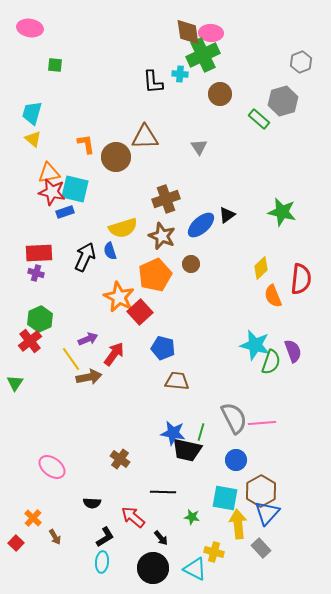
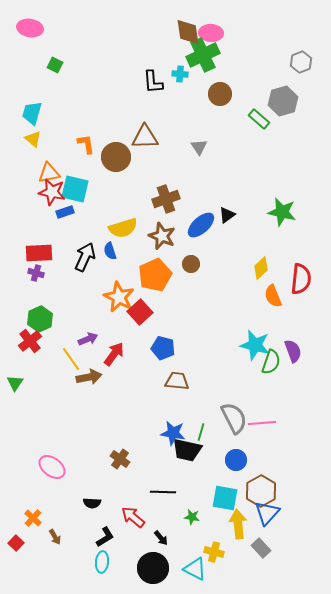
green square at (55, 65): rotated 21 degrees clockwise
